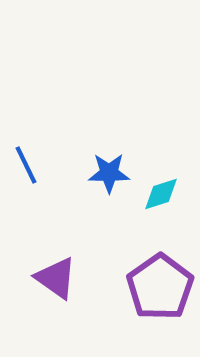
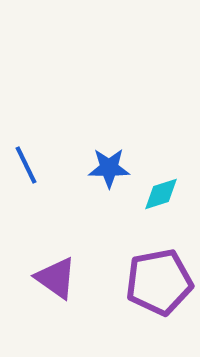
blue star: moved 5 px up
purple pentagon: moved 1 px left, 5 px up; rotated 24 degrees clockwise
